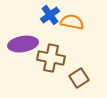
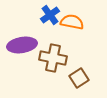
purple ellipse: moved 1 px left, 1 px down
brown cross: moved 2 px right
